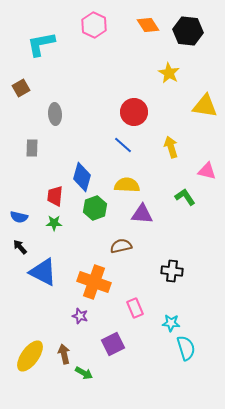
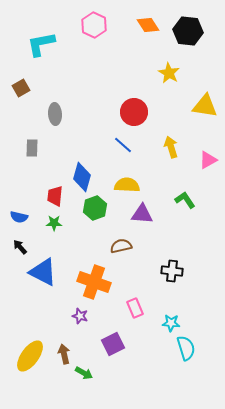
pink triangle: moved 1 px right, 11 px up; rotated 42 degrees counterclockwise
green L-shape: moved 3 px down
